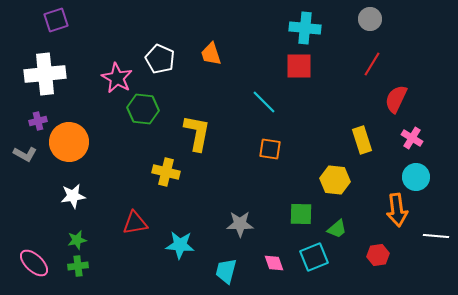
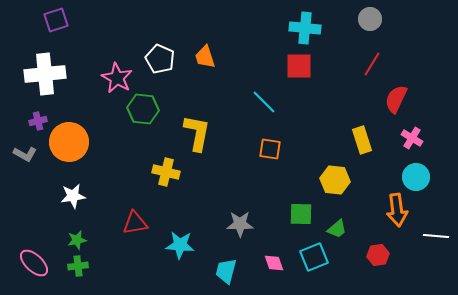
orange trapezoid: moved 6 px left, 3 px down
